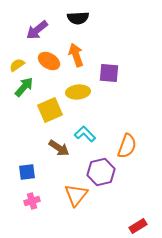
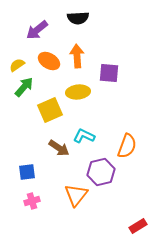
orange arrow: moved 1 px right, 1 px down; rotated 15 degrees clockwise
cyan L-shape: moved 1 px left, 2 px down; rotated 20 degrees counterclockwise
